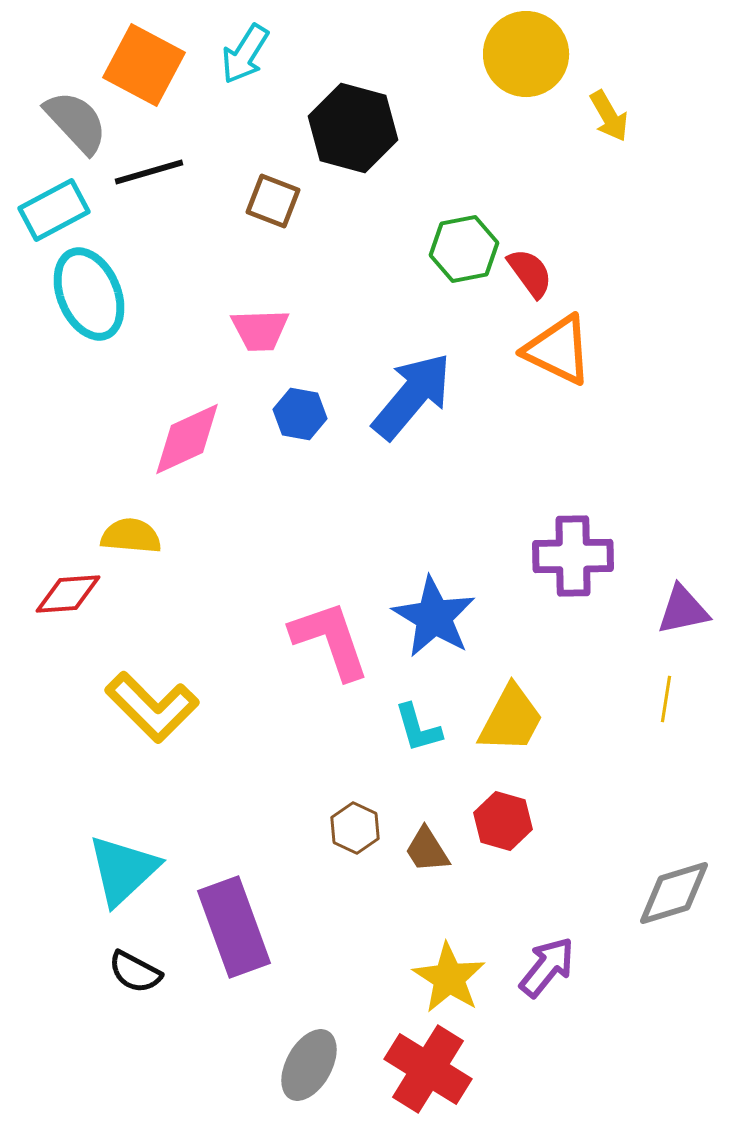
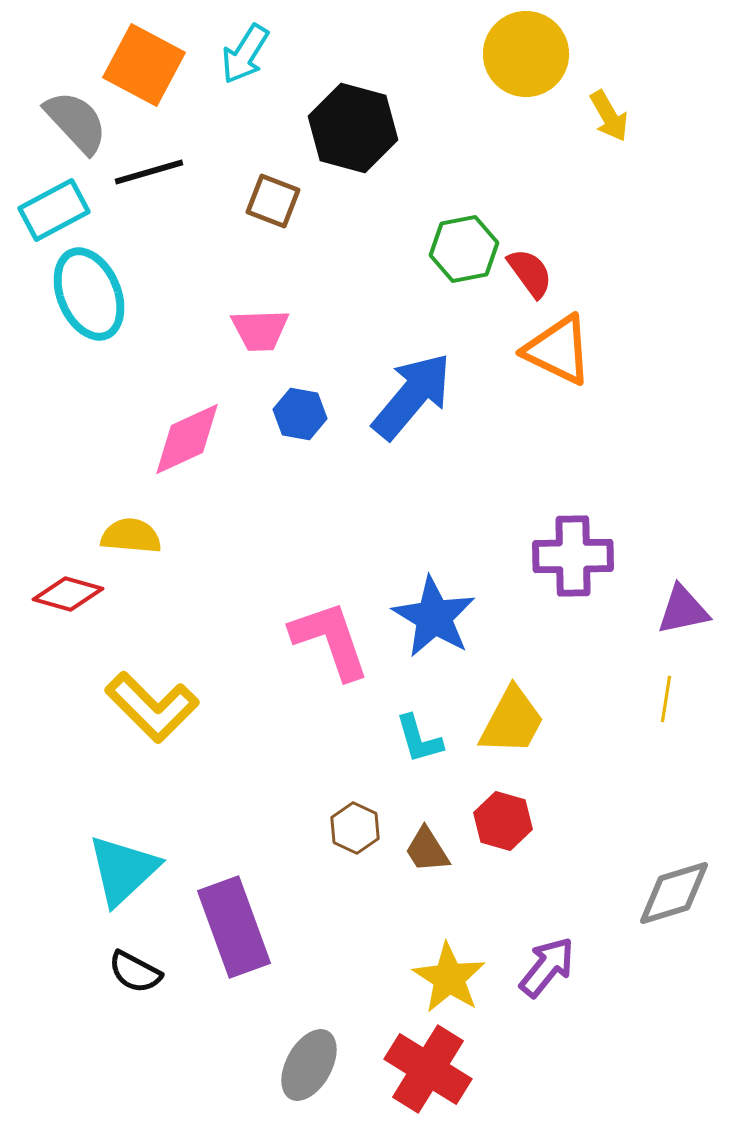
red diamond: rotated 20 degrees clockwise
yellow trapezoid: moved 1 px right, 2 px down
cyan L-shape: moved 1 px right, 11 px down
